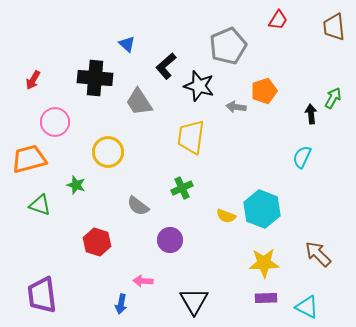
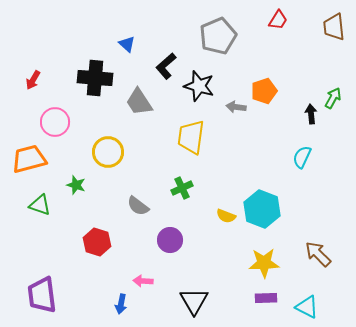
gray pentagon: moved 10 px left, 10 px up
